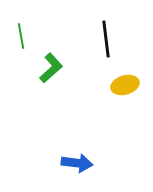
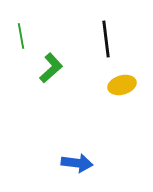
yellow ellipse: moved 3 px left
